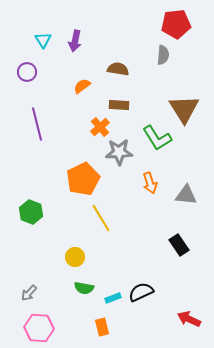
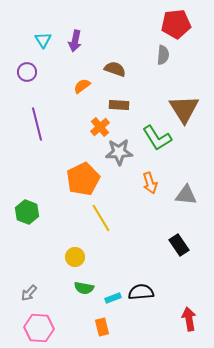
brown semicircle: moved 3 px left; rotated 10 degrees clockwise
green hexagon: moved 4 px left
black semicircle: rotated 20 degrees clockwise
red arrow: rotated 55 degrees clockwise
